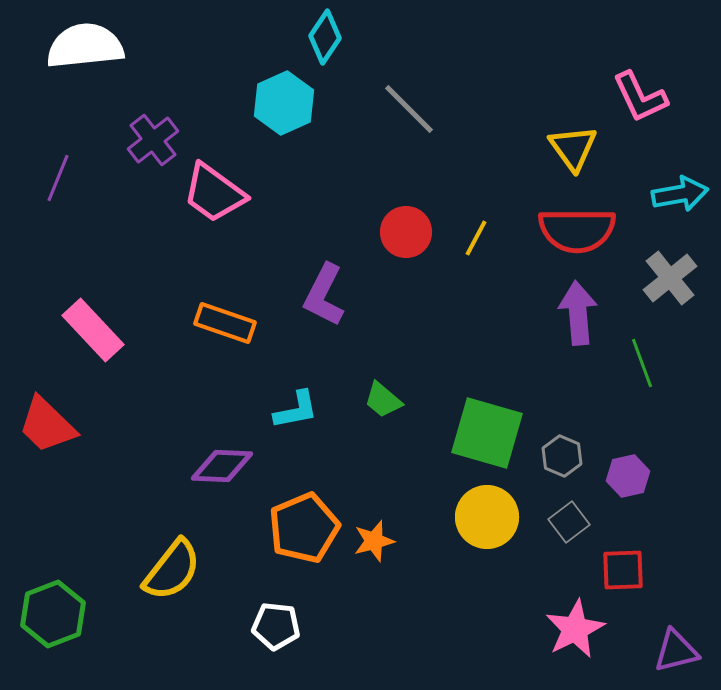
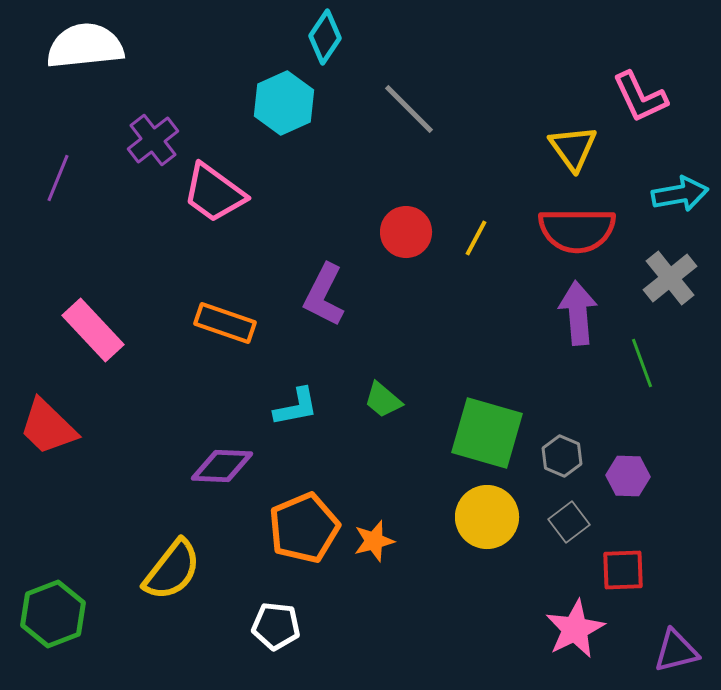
cyan L-shape: moved 3 px up
red trapezoid: moved 1 px right, 2 px down
purple hexagon: rotated 15 degrees clockwise
